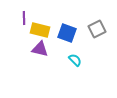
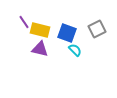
purple line: moved 4 px down; rotated 32 degrees counterclockwise
cyan semicircle: moved 10 px up
